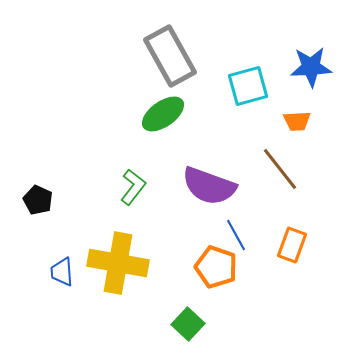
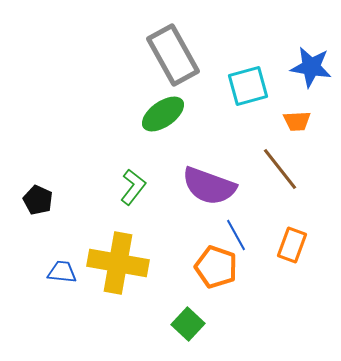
gray rectangle: moved 3 px right, 1 px up
blue star: rotated 12 degrees clockwise
blue trapezoid: rotated 100 degrees clockwise
